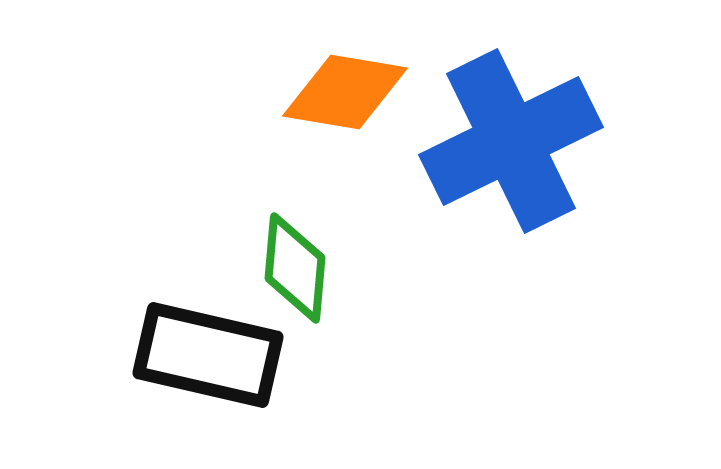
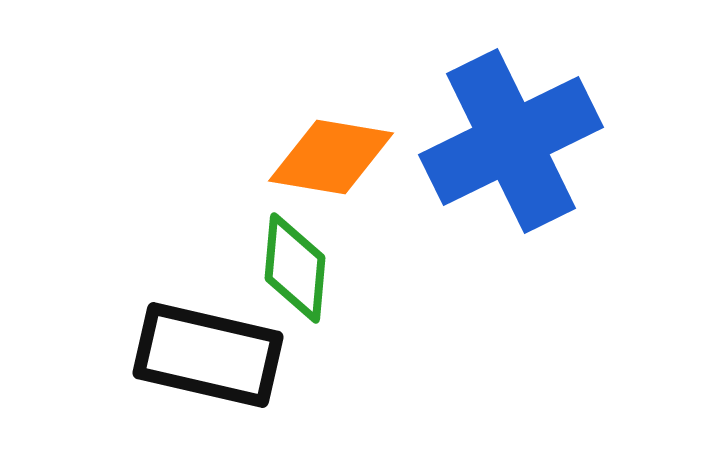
orange diamond: moved 14 px left, 65 px down
